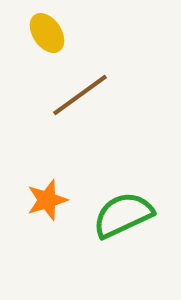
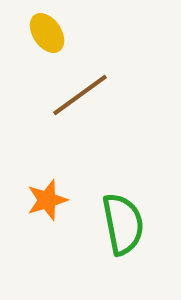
green semicircle: moved 9 px down; rotated 104 degrees clockwise
